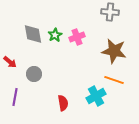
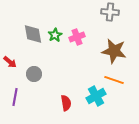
red semicircle: moved 3 px right
